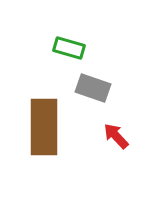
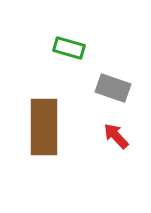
gray rectangle: moved 20 px right
